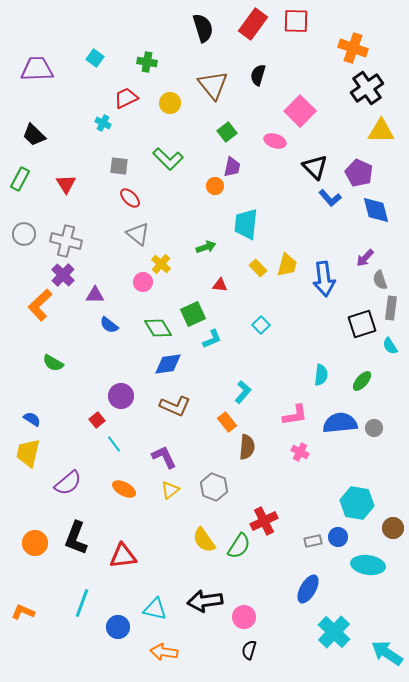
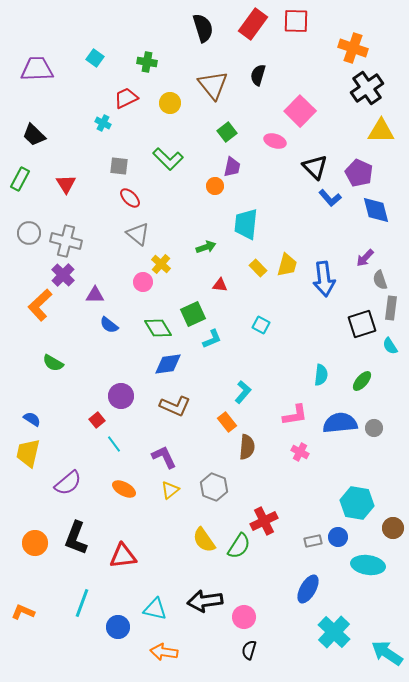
gray circle at (24, 234): moved 5 px right, 1 px up
cyan square at (261, 325): rotated 18 degrees counterclockwise
